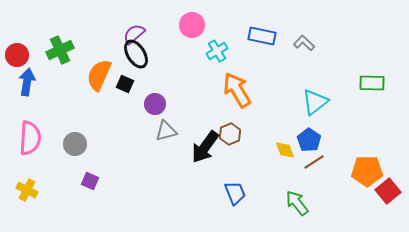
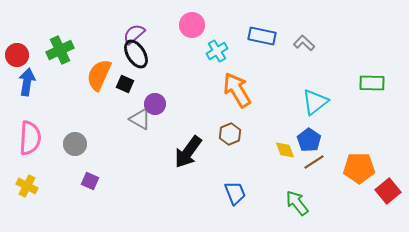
gray triangle: moved 26 px left, 12 px up; rotated 45 degrees clockwise
black arrow: moved 17 px left, 5 px down
orange pentagon: moved 8 px left, 3 px up
yellow cross: moved 4 px up
